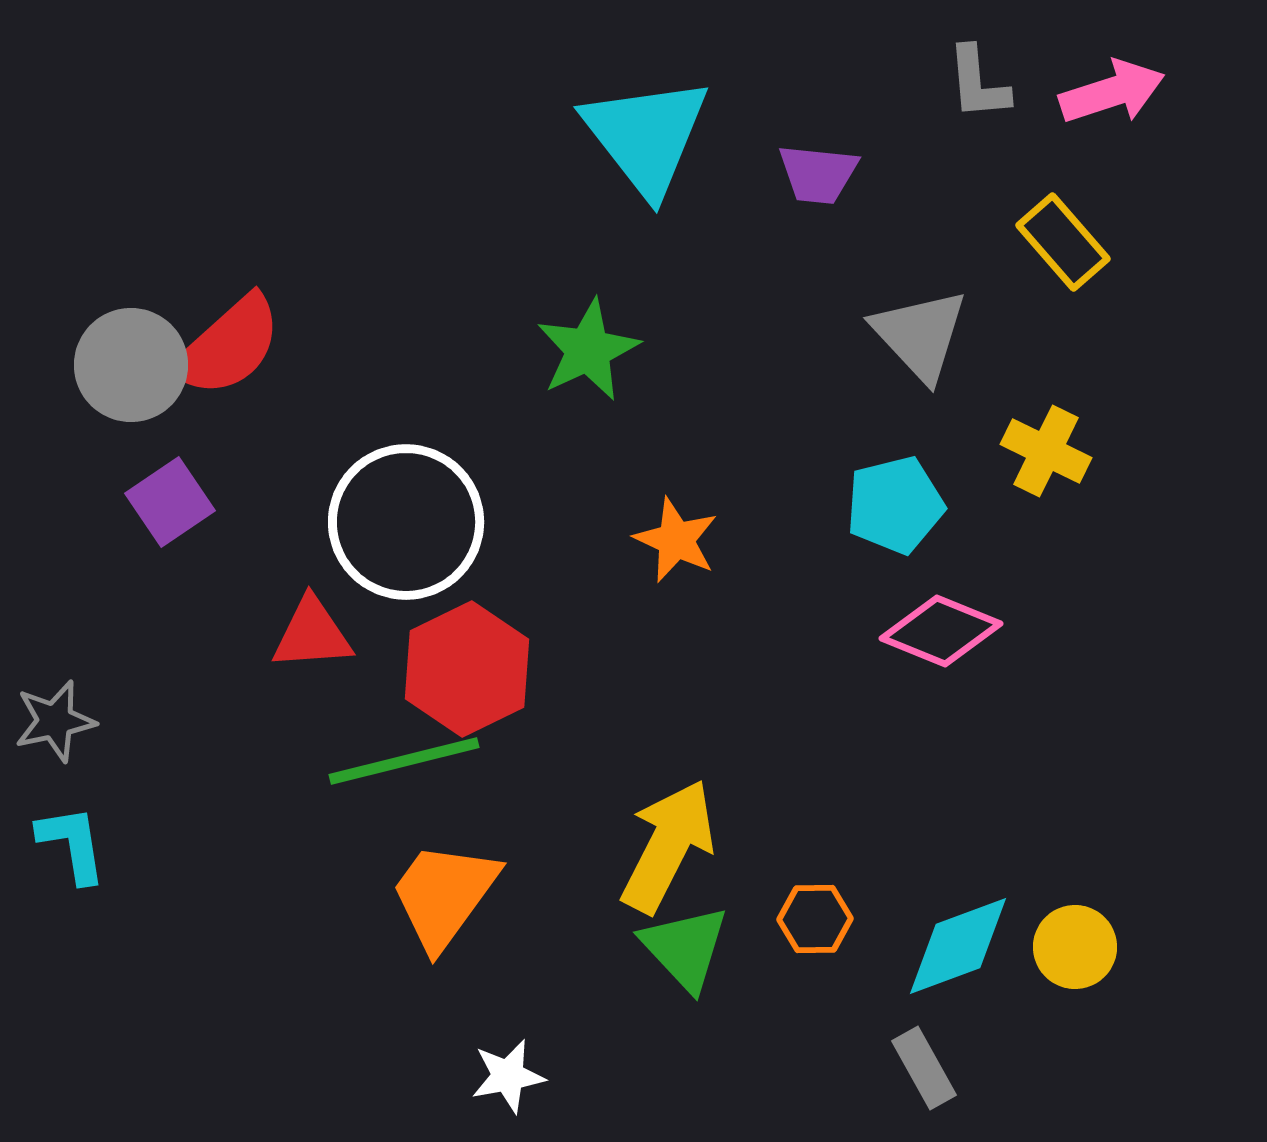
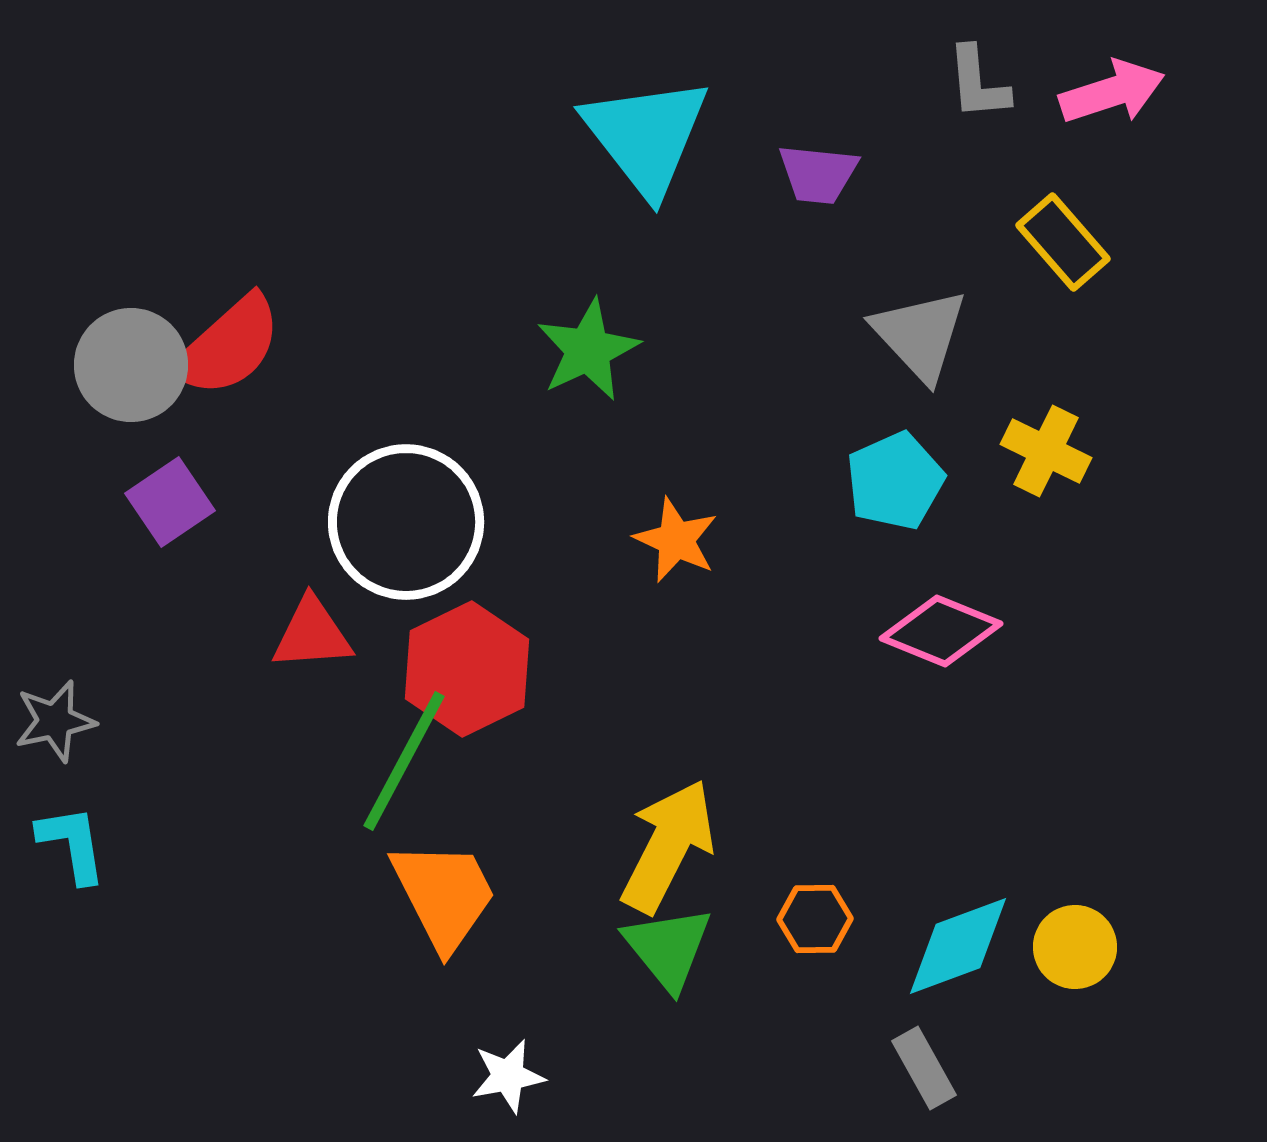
cyan pentagon: moved 24 px up; rotated 10 degrees counterclockwise
green line: rotated 48 degrees counterclockwise
orange trapezoid: rotated 117 degrees clockwise
green triangle: moved 17 px left; rotated 4 degrees clockwise
